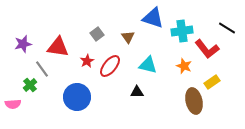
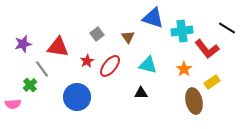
orange star: moved 3 px down; rotated 14 degrees clockwise
black triangle: moved 4 px right, 1 px down
